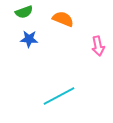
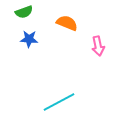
orange semicircle: moved 4 px right, 4 px down
cyan line: moved 6 px down
